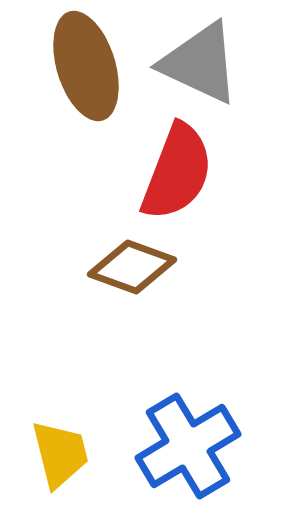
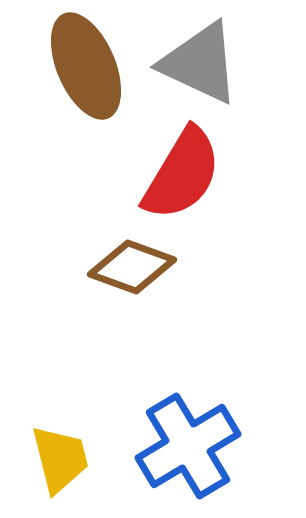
brown ellipse: rotated 6 degrees counterclockwise
red semicircle: moved 5 px right, 2 px down; rotated 10 degrees clockwise
yellow trapezoid: moved 5 px down
